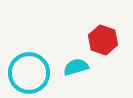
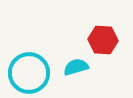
red hexagon: rotated 16 degrees counterclockwise
